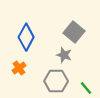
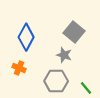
orange cross: rotated 32 degrees counterclockwise
